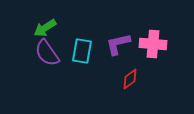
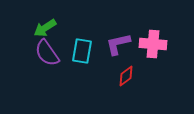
red diamond: moved 4 px left, 3 px up
